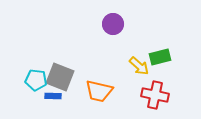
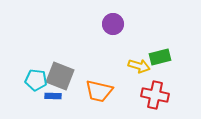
yellow arrow: rotated 25 degrees counterclockwise
gray square: moved 1 px up
